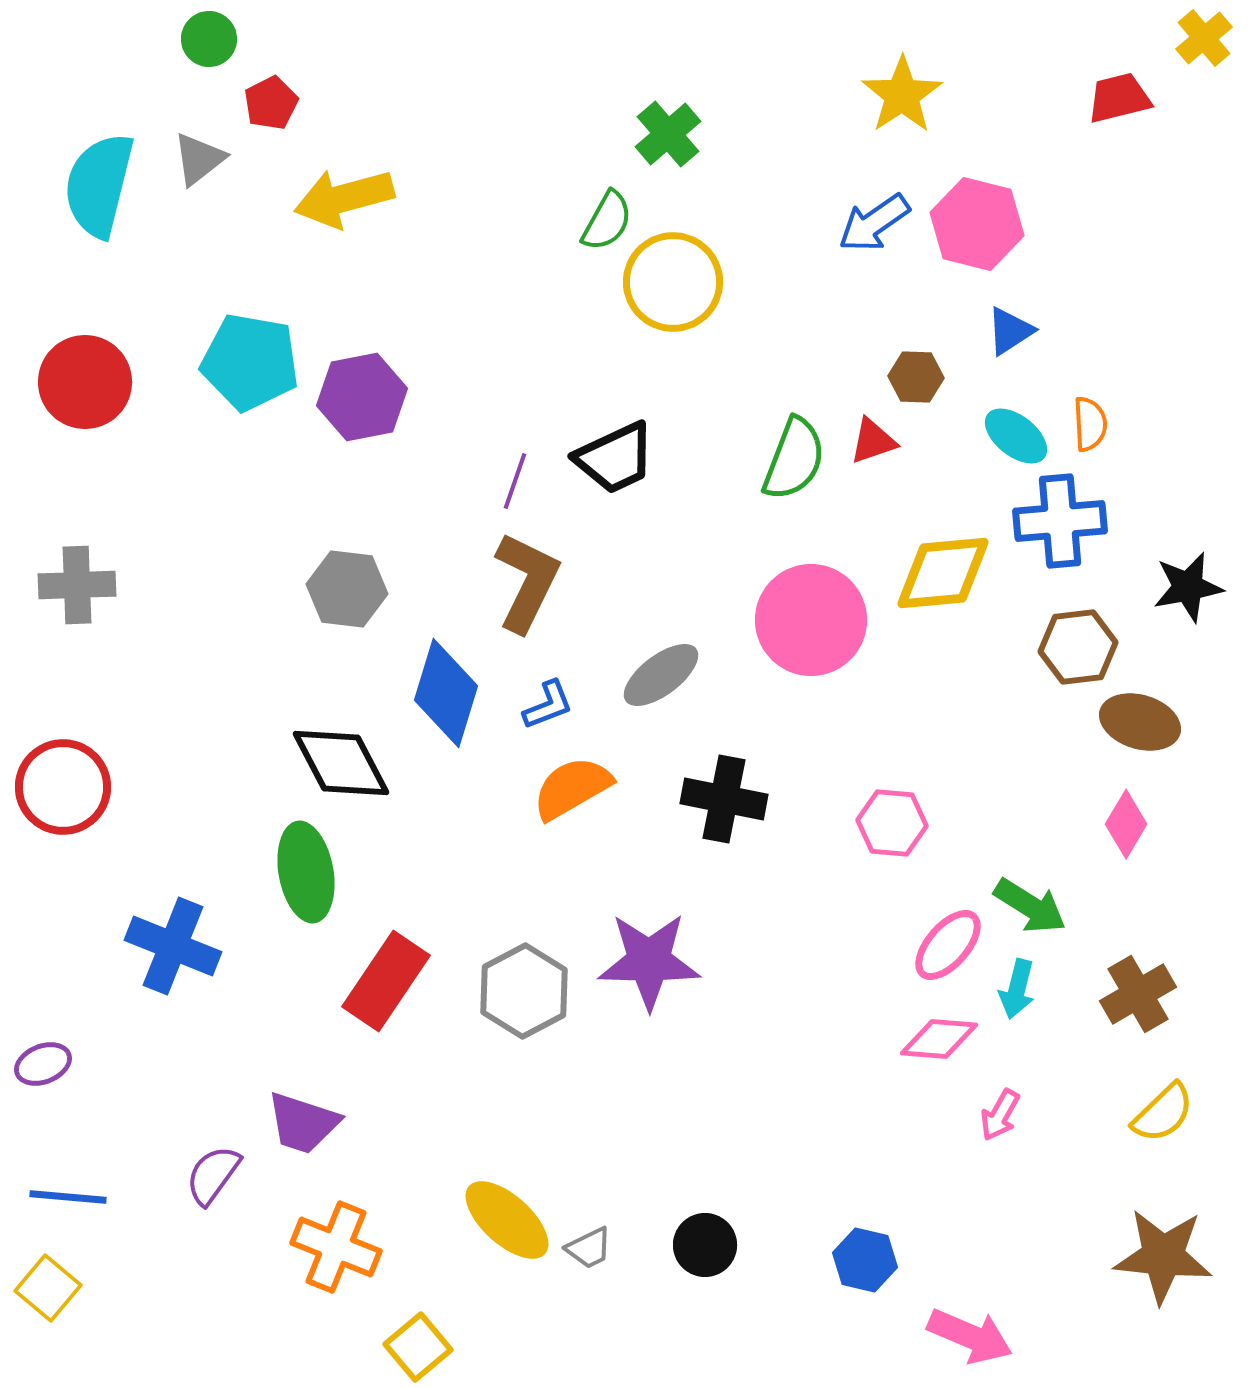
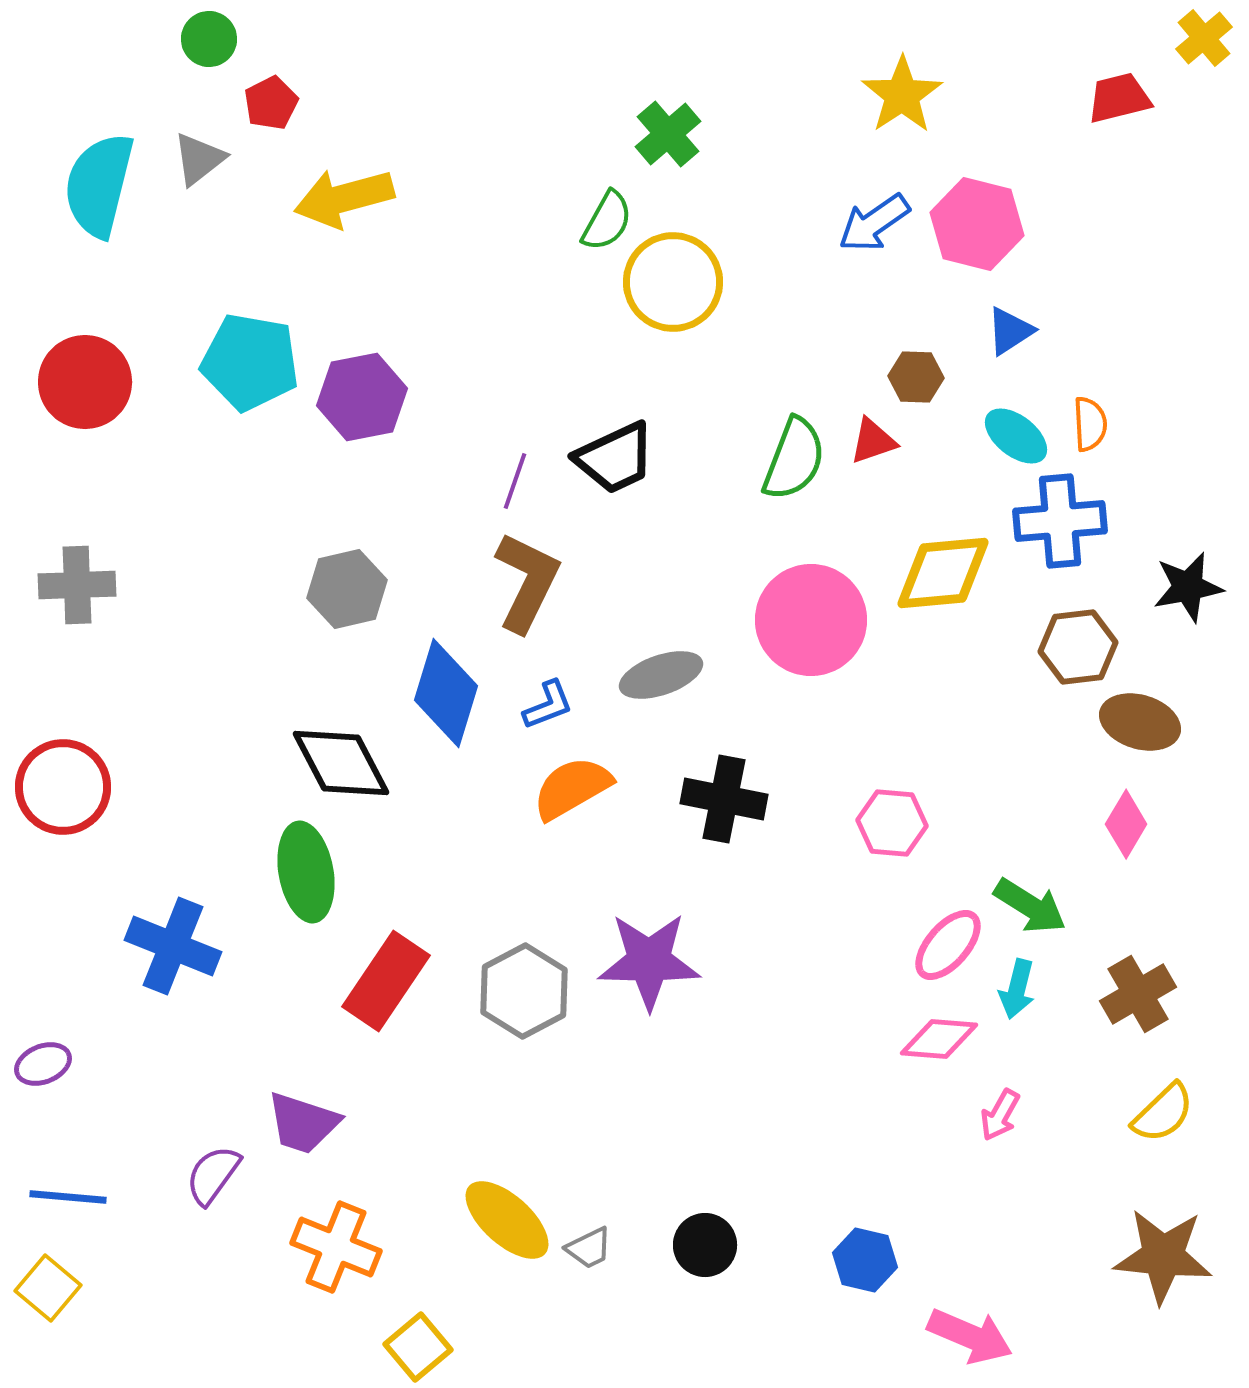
gray hexagon at (347, 589): rotated 20 degrees counterclockwise
gray ellipse at (661, 675): rotated 18 degrees clockwise
